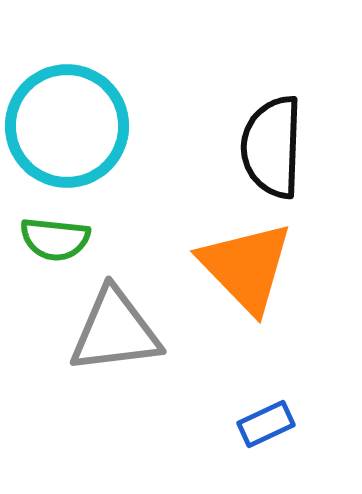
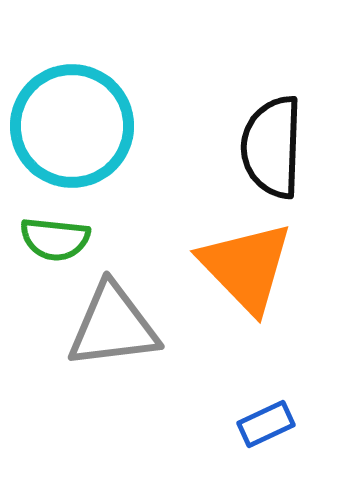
cyan circle: moved 5 px right
gray triangle: moved 2 px left, 5 px up
